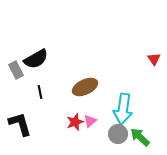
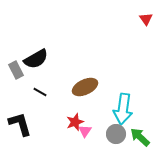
red triangle: moved 8 px left, 40 px up
black line: rotated 48 degrees counterclockwise
pink triangle: moved 5 px left, 10 px down; rotated 16 degrees counterclockwise
gray circle: moved 2 px left
